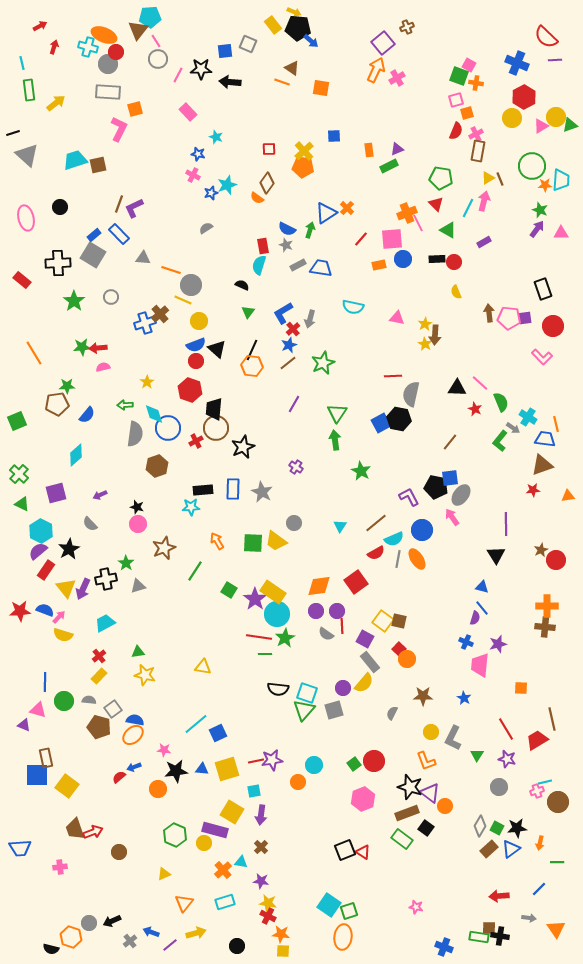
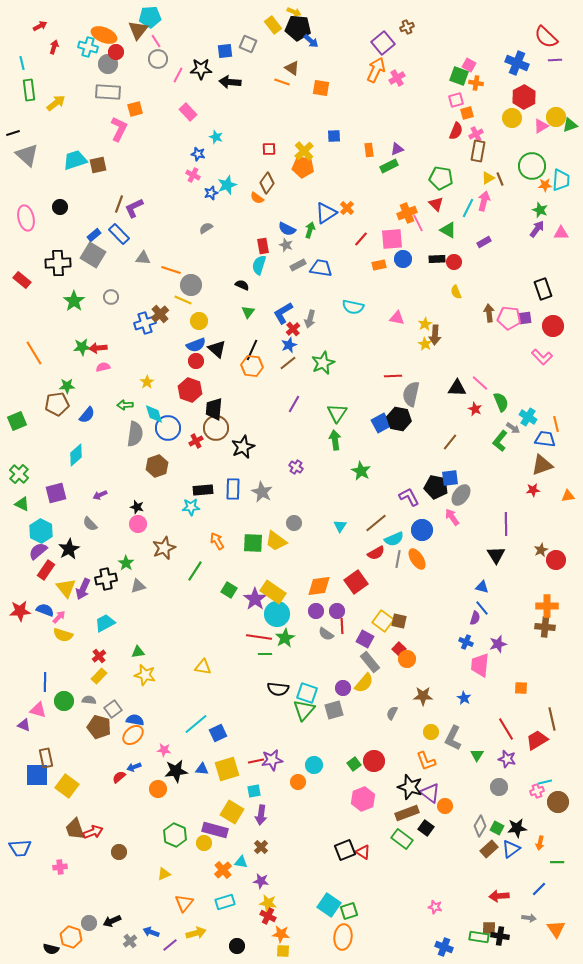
pink star at (416, 907): moved 19 px right
